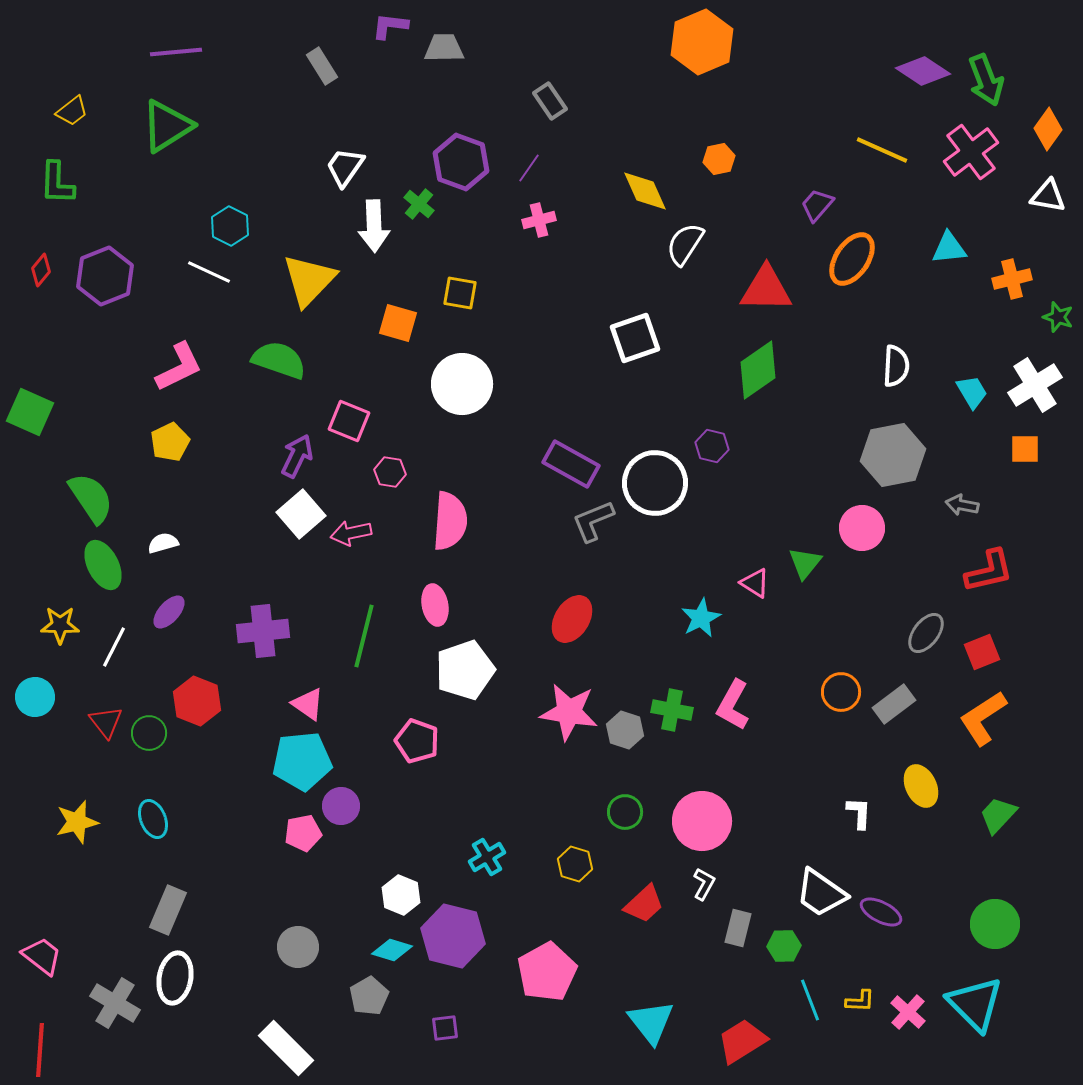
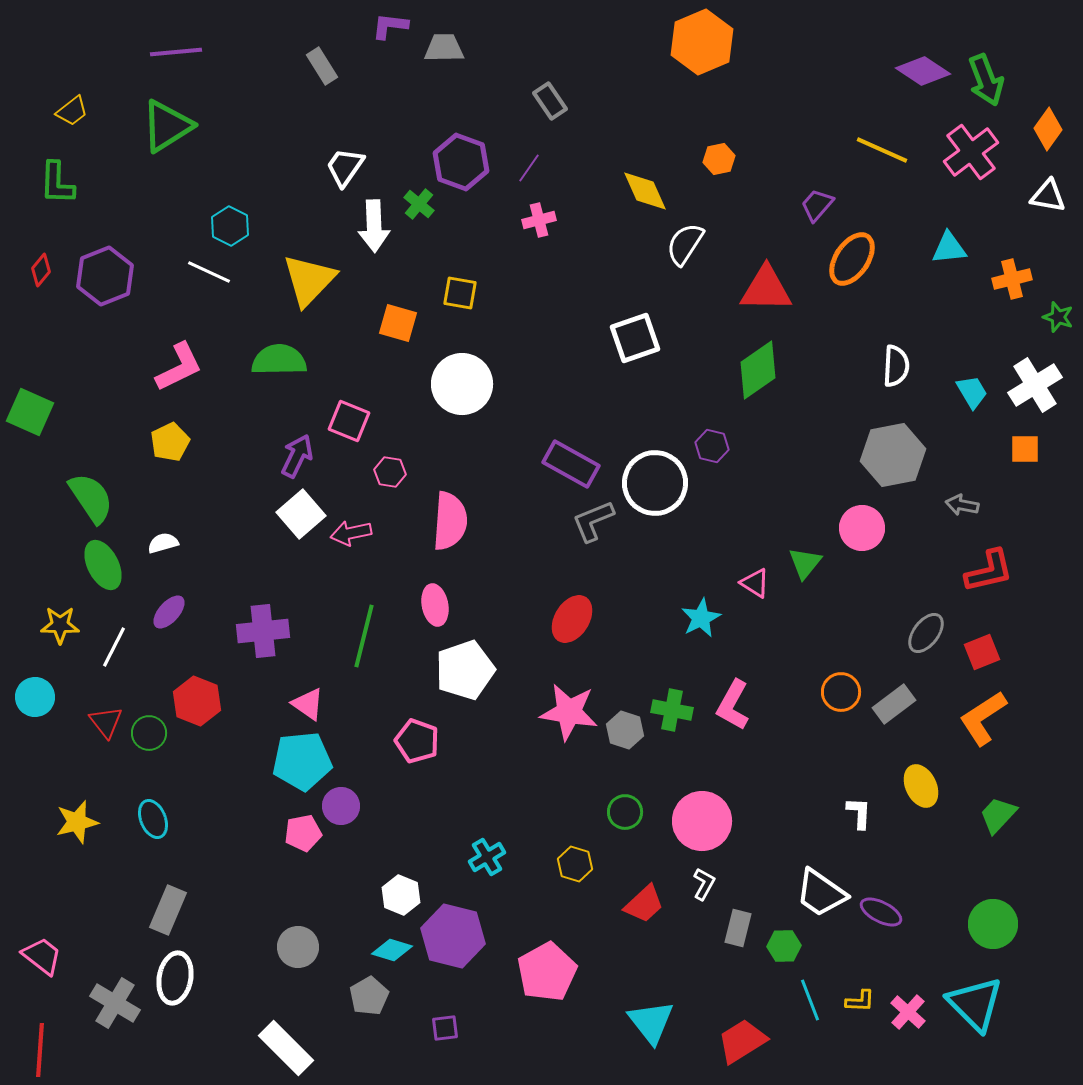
green semicircle at (279, 360): rotated 20 degrees counterclockwise
green circle at (995, 924): moved 2 px left
